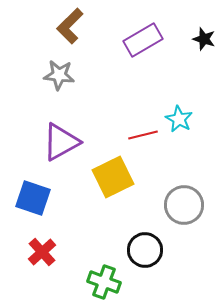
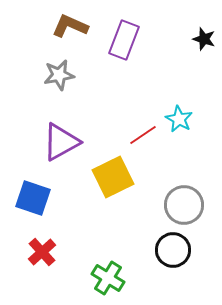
brown L-shape: rotated 69 degrees clockwise
purple rectangle: moved 19 px left; rotated 39 degrees counterclockwise
gray star: rotated 16 degrees counterclockwise
red line: rotated 20 degrees counterclockwise
black circle: moved 28 px right
green cross: moved 4 px right, 4 px up; rotated 12 degrees clockwise
